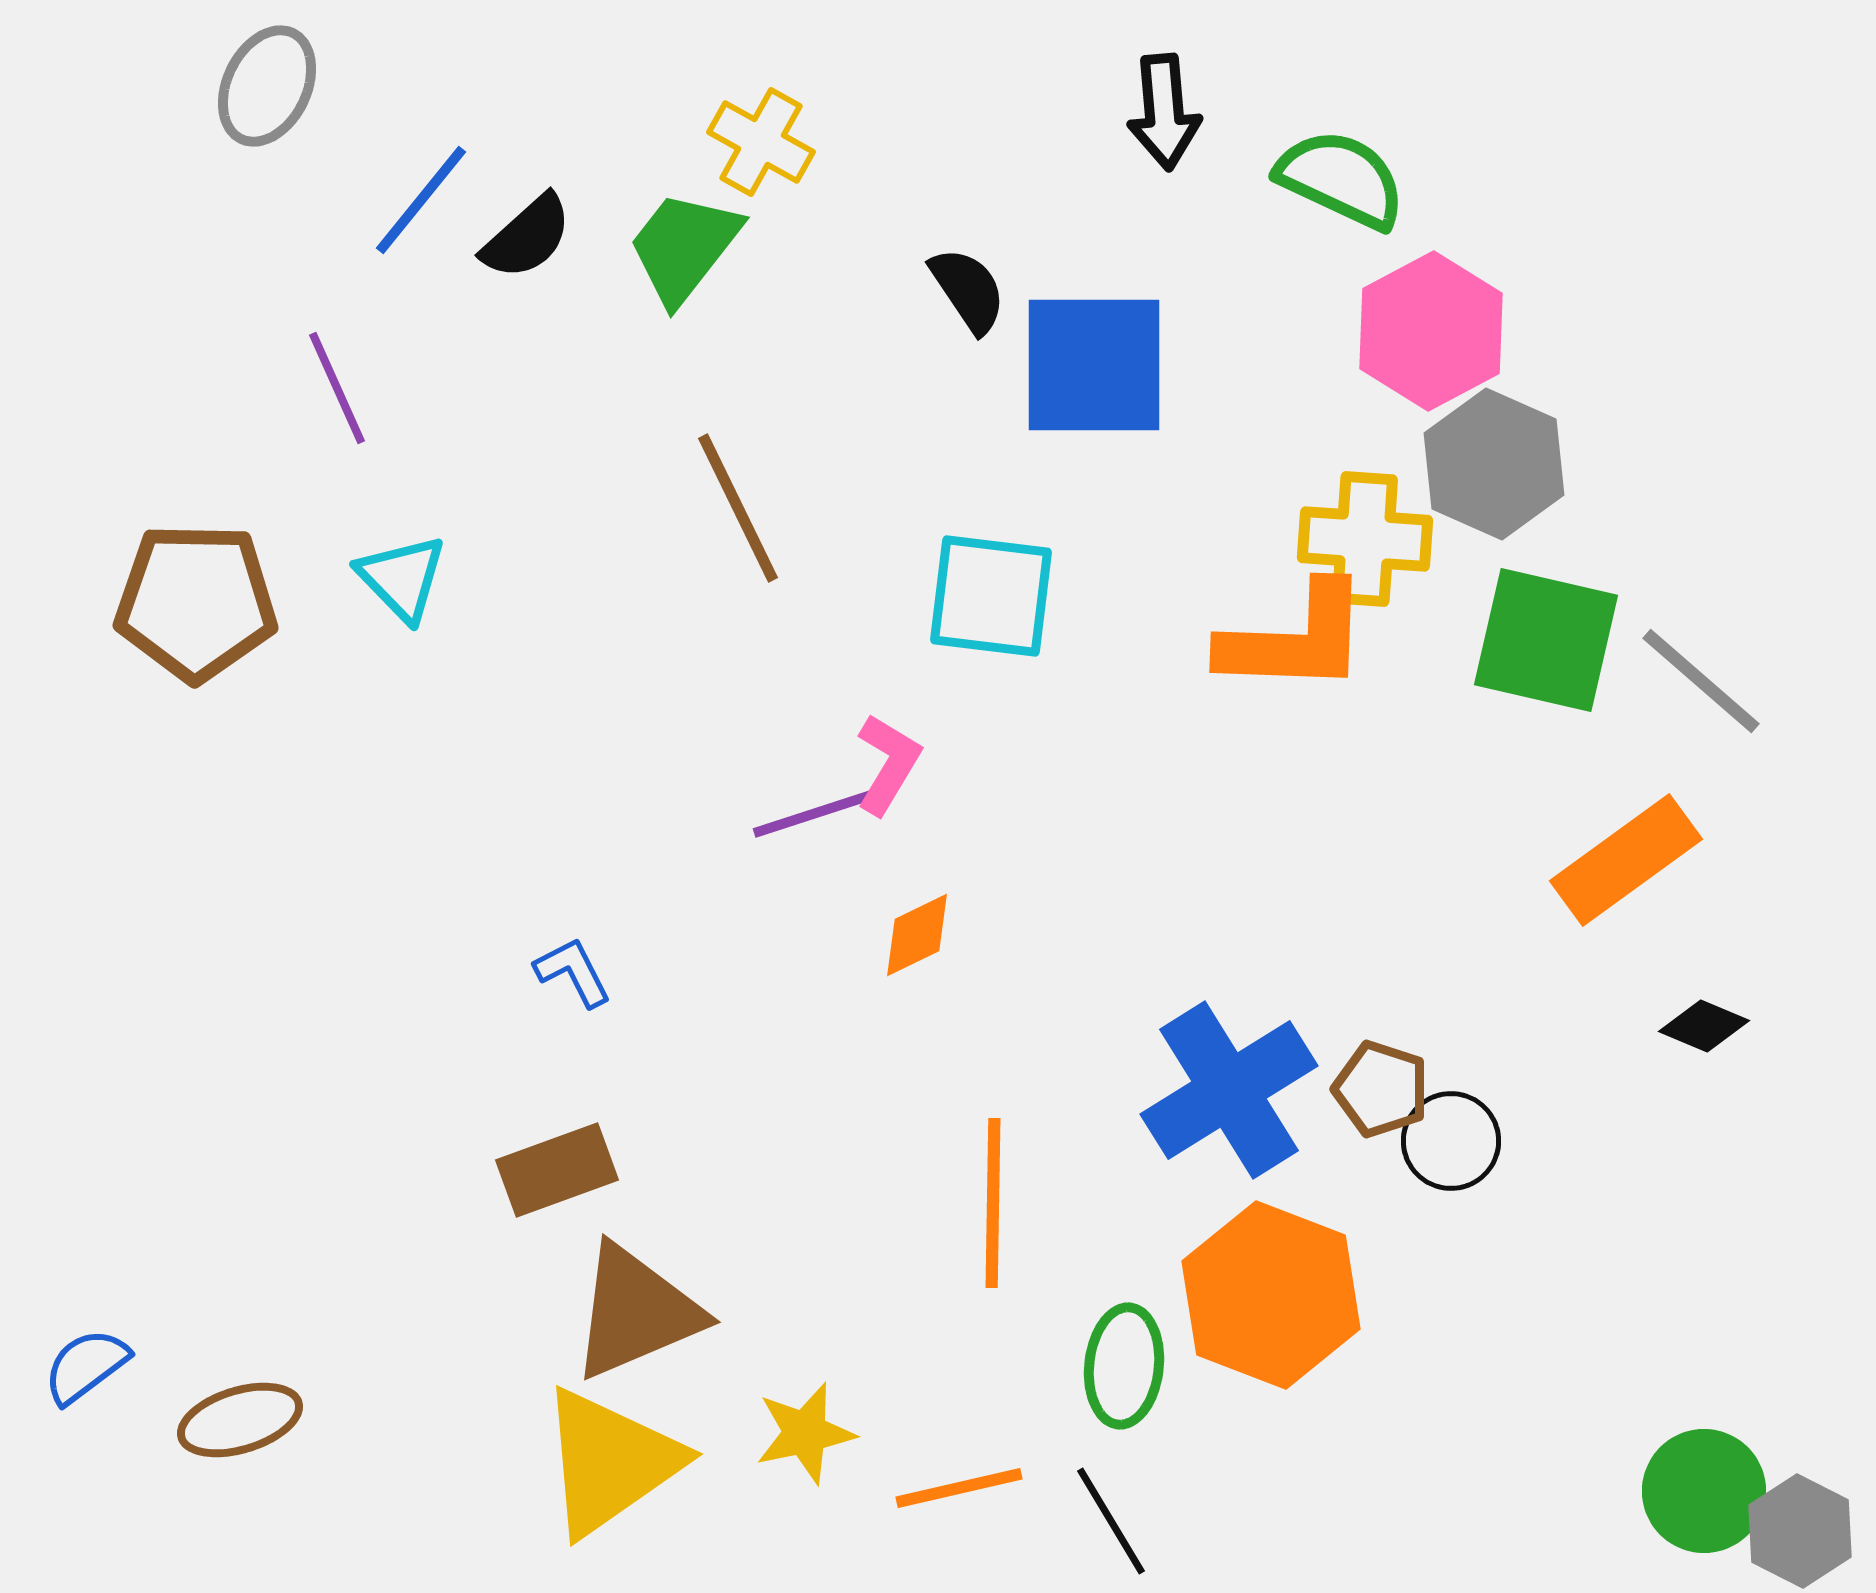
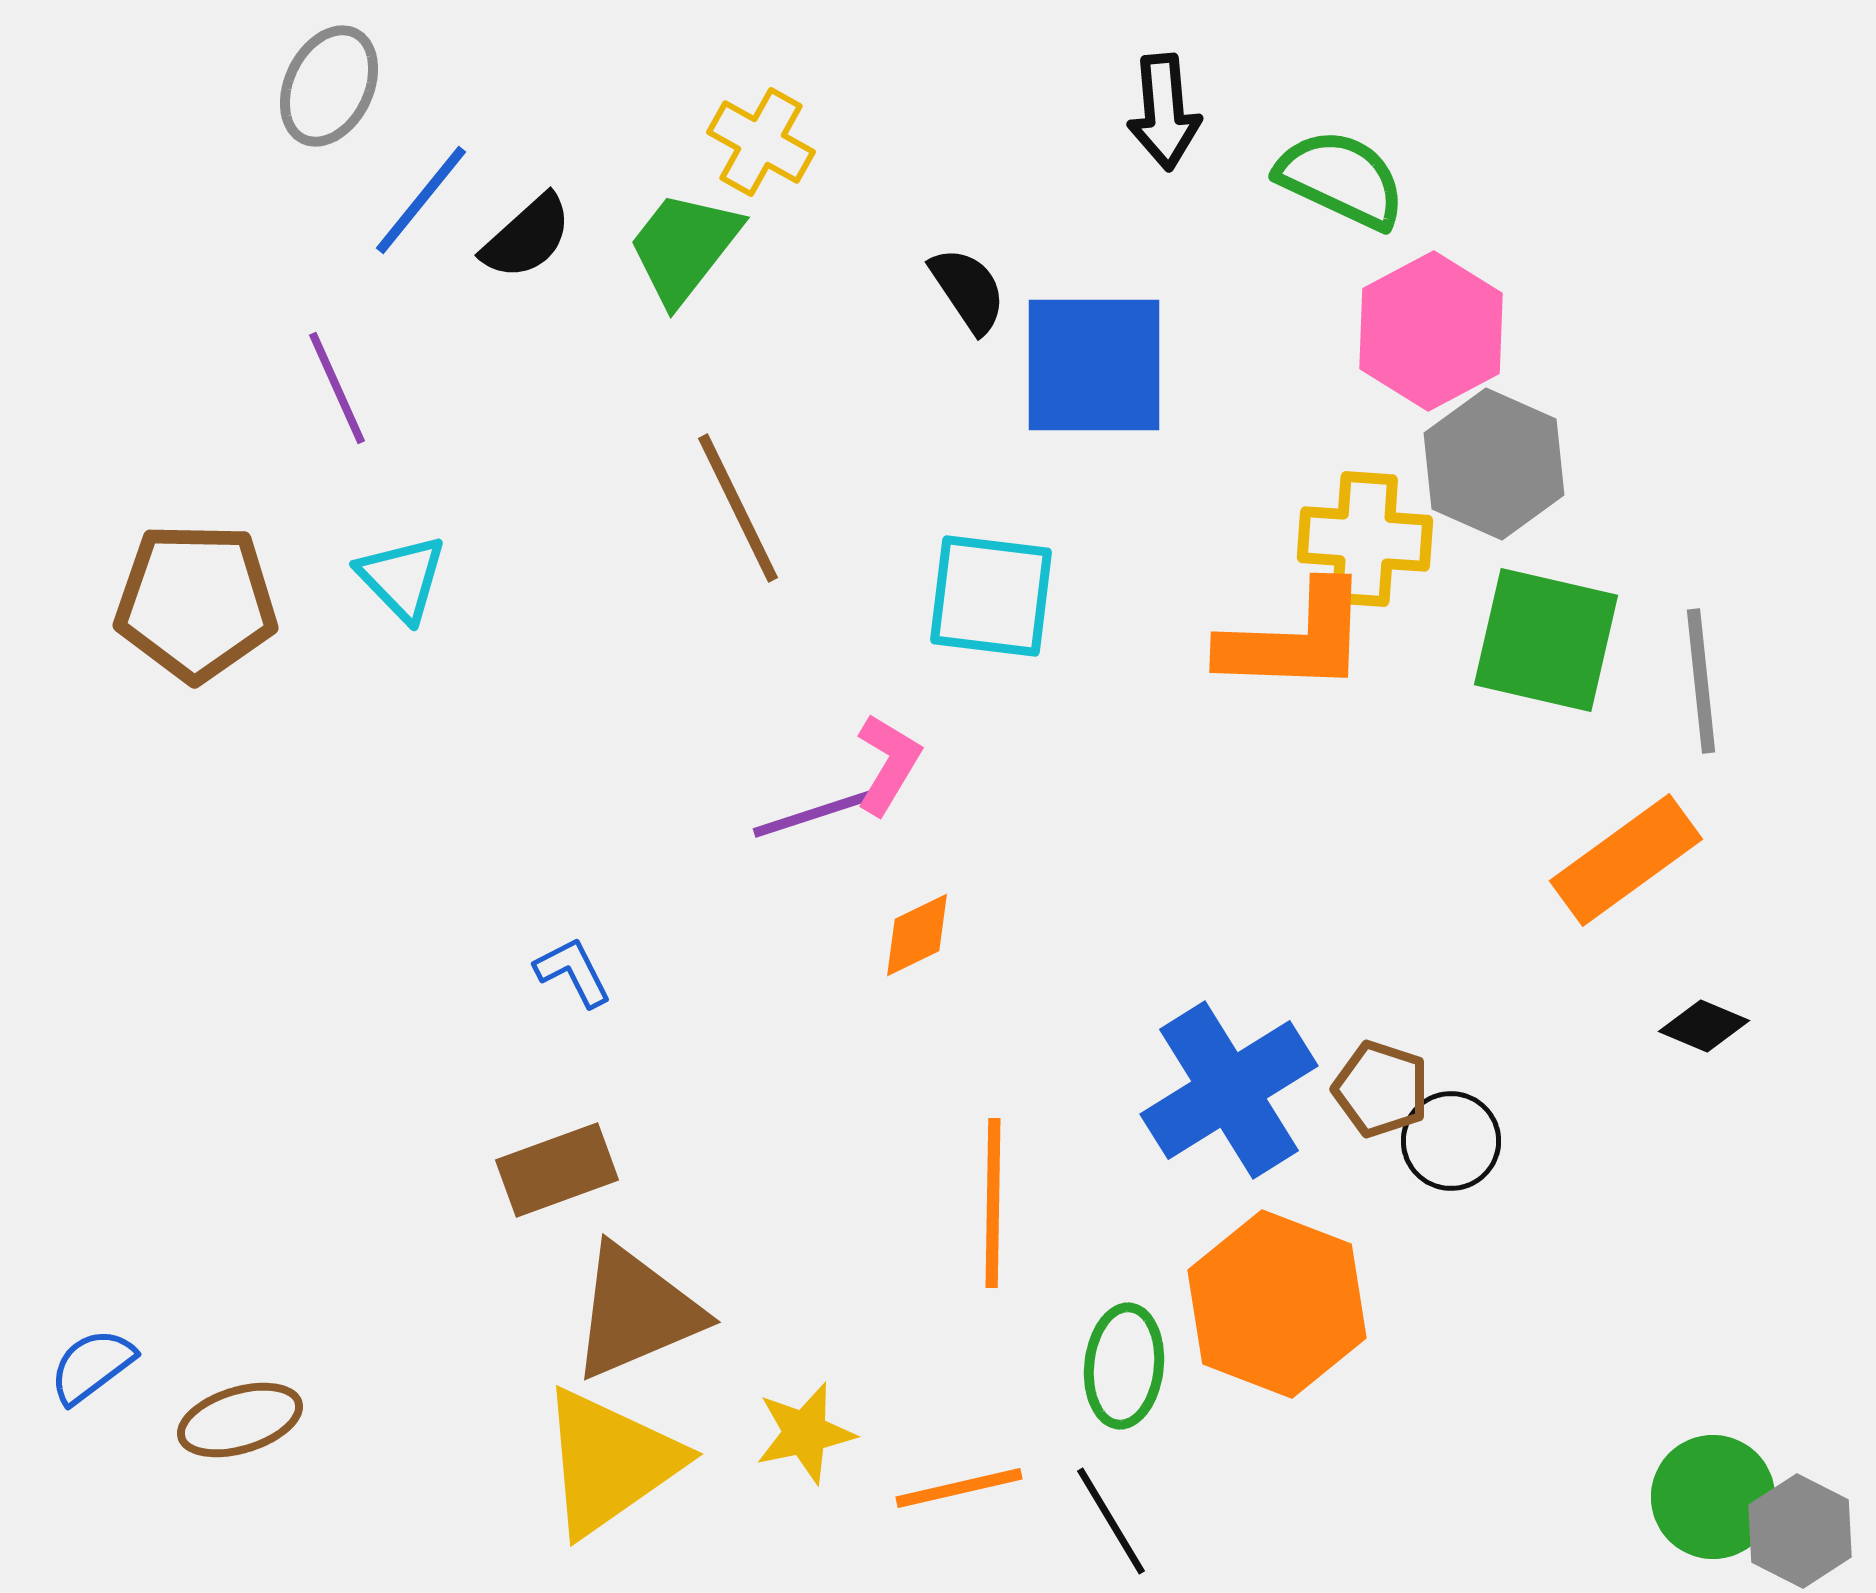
gray ellipse at (267, 86): moved 62 px right
gray line at (1701, 681): rotated 43 degrees clockwise
orange hexagon at (1271, 1295): moved 6 px right, 9 px down
blue semicircle at (86, 1366): moved 6 px right
green circle at (1704, 1491): moved 9 px right, 6 px down
